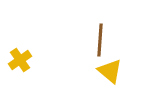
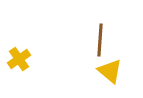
yellow cross: moved 1 px left, 1 px up
